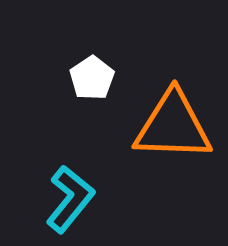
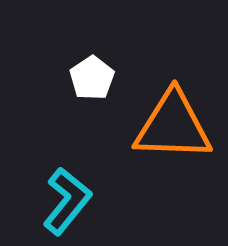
cyan L-shape: moved 3 px left, 2 px down
